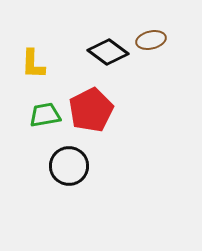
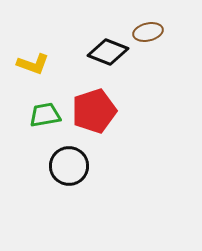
brown ellipse: moved 3 px left, 8 px up
black diamond: rotated 15 degrees counterclockwise
yellow L-shape: rotated 72 degrees counterclockwise
red pentagon: moved 3 px right, 1 px down; rotated 9 degrees clockwise
